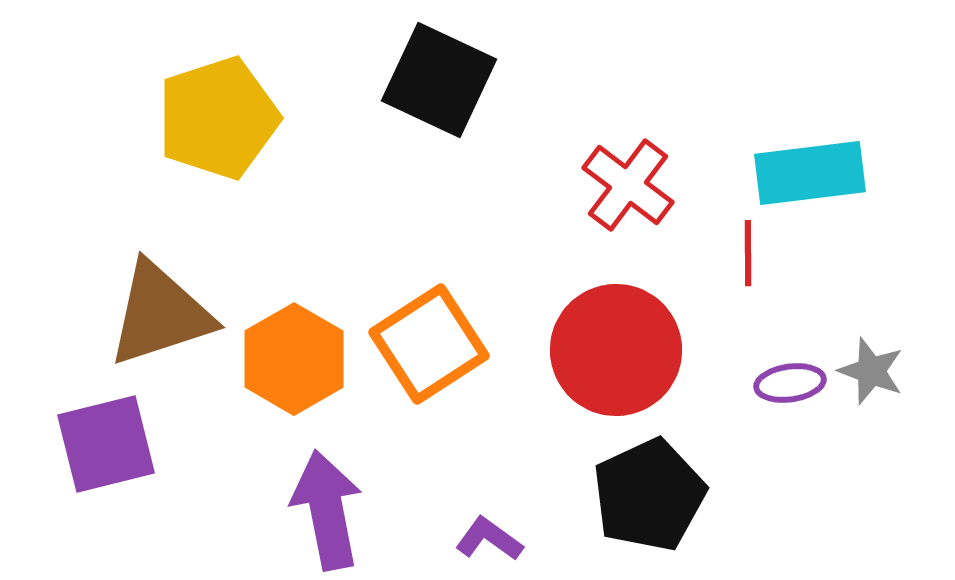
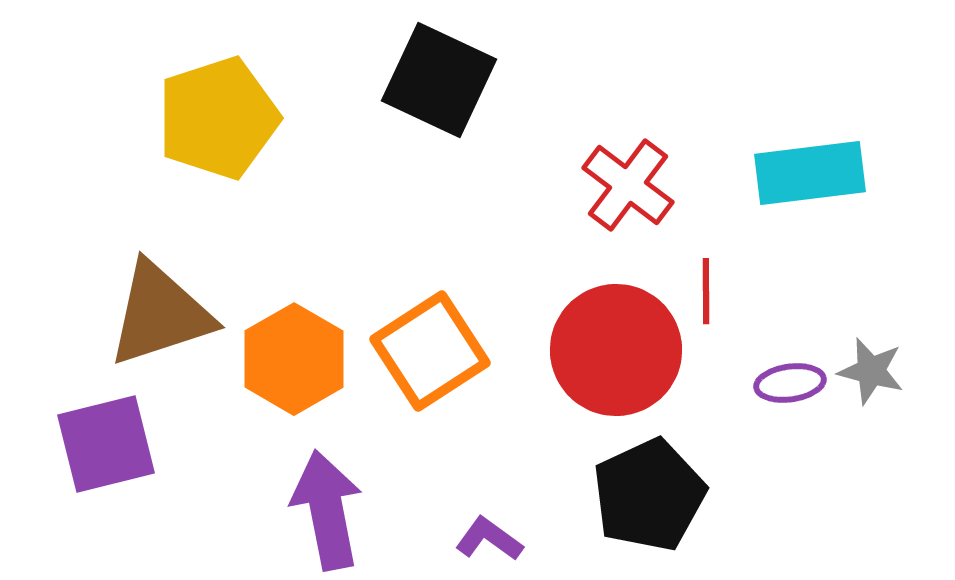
red line: moved 42 px left, 38 px down
orange square: moved 1 px right, 7 px down
gray star: rotated 6 degrees counterclockwise
